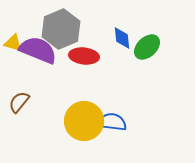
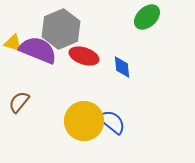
blue diamond: moved 29 px down
green ellipse: moved 30 px up
red ellipse: rotated 12 degrees clockwise
blue semicircle: rotated 32 degrees clockwise
